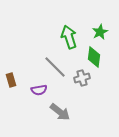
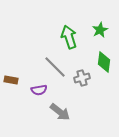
green star: moved 2 px up
green diamond: moved 10 px right, 5 px down
brown rectangle: rotated 64 degrees counterclockwise
